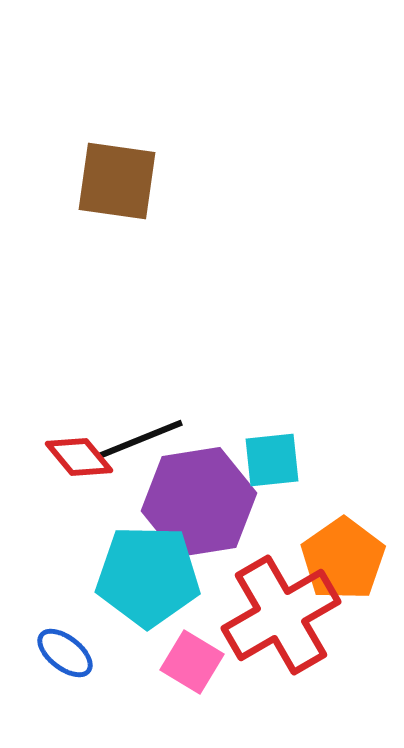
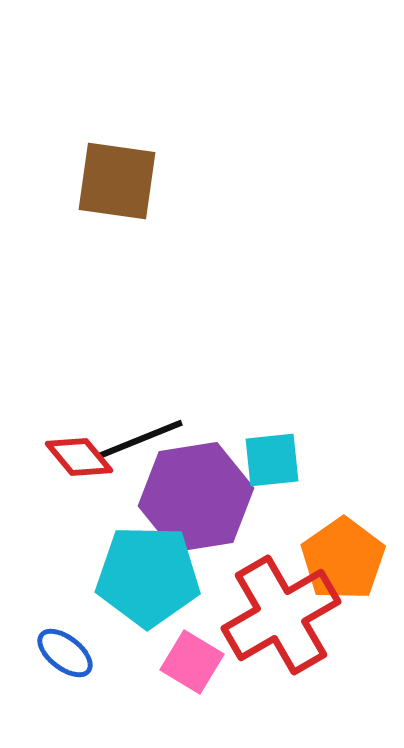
purple hexagon: moved 3 px left, 5 px up
